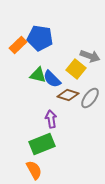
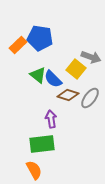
gray arrow: moved 1 px right, 1 px down
green triangle: rotated 24 degrees clockwise
blue semicircle: moved 1 px right
green rectangle: rotated 15 degrees clockwise
